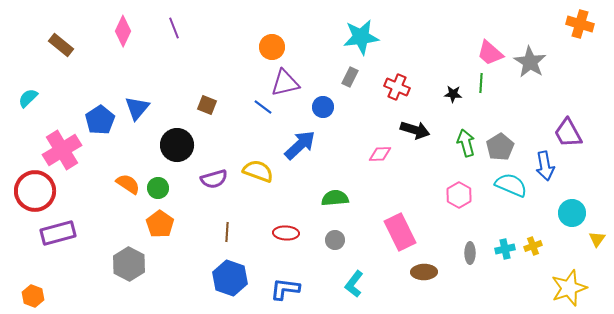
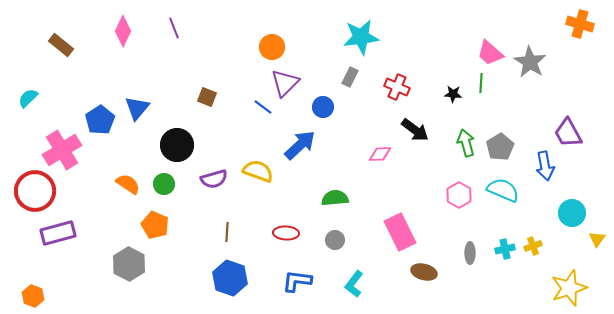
purple triangle at (285, 83): rotated 32 degrees counterclockwise
brown square at (207, 105): moved 8 px up
black arrow at (415, 130): rotated 20 degrees clockwise
cyan semicircle at (511, 185): moved 8 px left, 5 px down
green circle at (158, 188): moved 6 px right, 4 px up
orange pentagon at (160, 224): moved 5 px left, 1 px down; rotated 12 degrees counterclockwise
brown ellipse at (424, 272): rotated 15 degrees clockwise
blue L-shape at (285, 289): moved 12 px right, 8 px up
